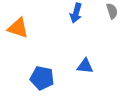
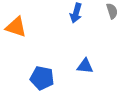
orange triangle: moved 2 px left, 1 px up
